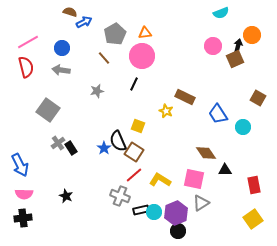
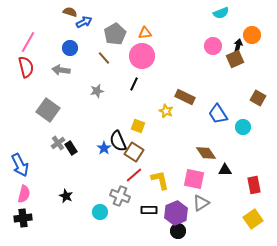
pink line at (28, 42): rotated 30 degrees counterclockwise
blue circle at (62, 48): moved 8 px right
yellow L-shape at (160, 180): rotated 45 degrees clockwise
pink semicircle at (24, 194): rotated 78 degrees counterclockwise
black rectangle at (141, 210): moved 8 px right; rotated 14 degrees clockwise
cyan circle at (154, 212): moved 54 px left
